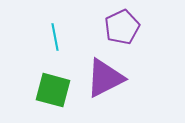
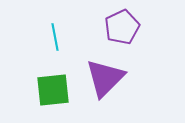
purple triangle: rotated 18 degrees counterclockwise
green square: rotated 21 degrees counterclockwise
